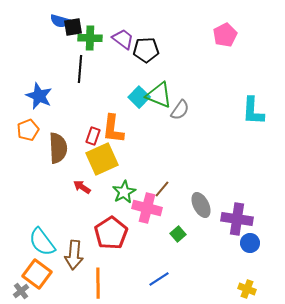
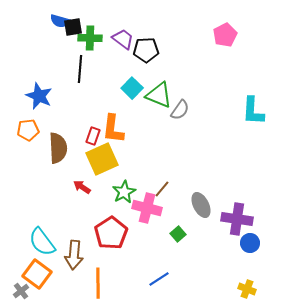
cyan square: moved 7 px left, 9 px up
orange pentagon: rotated 15 degrees clockwise
